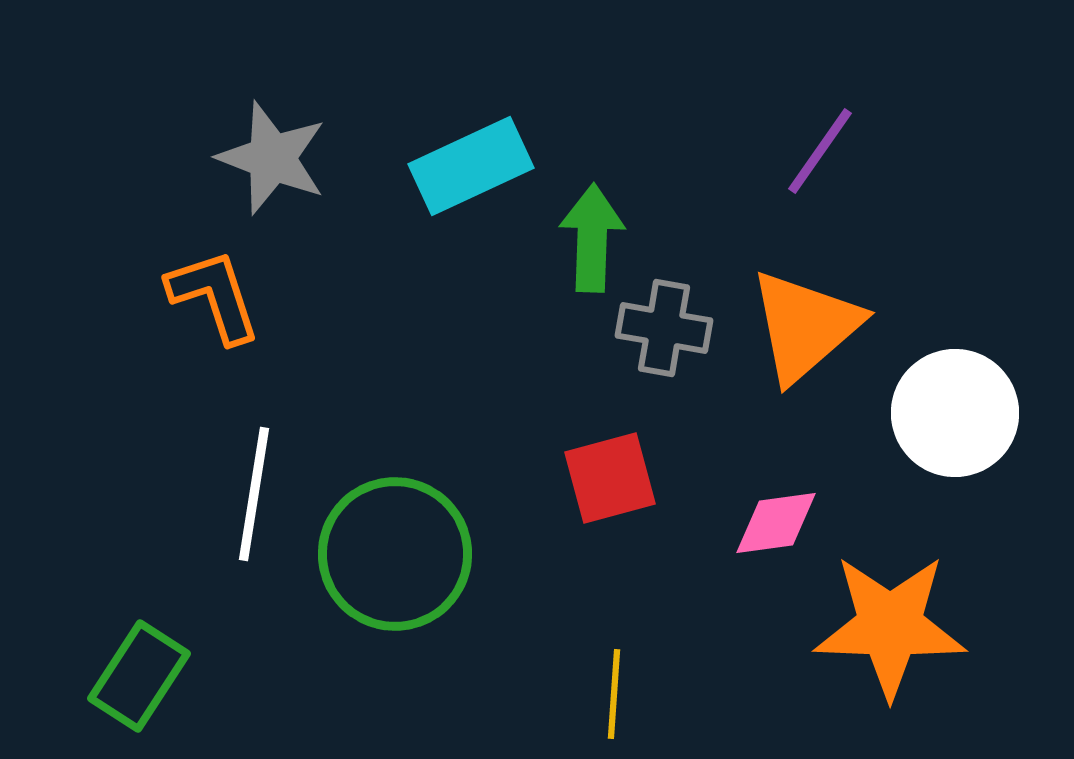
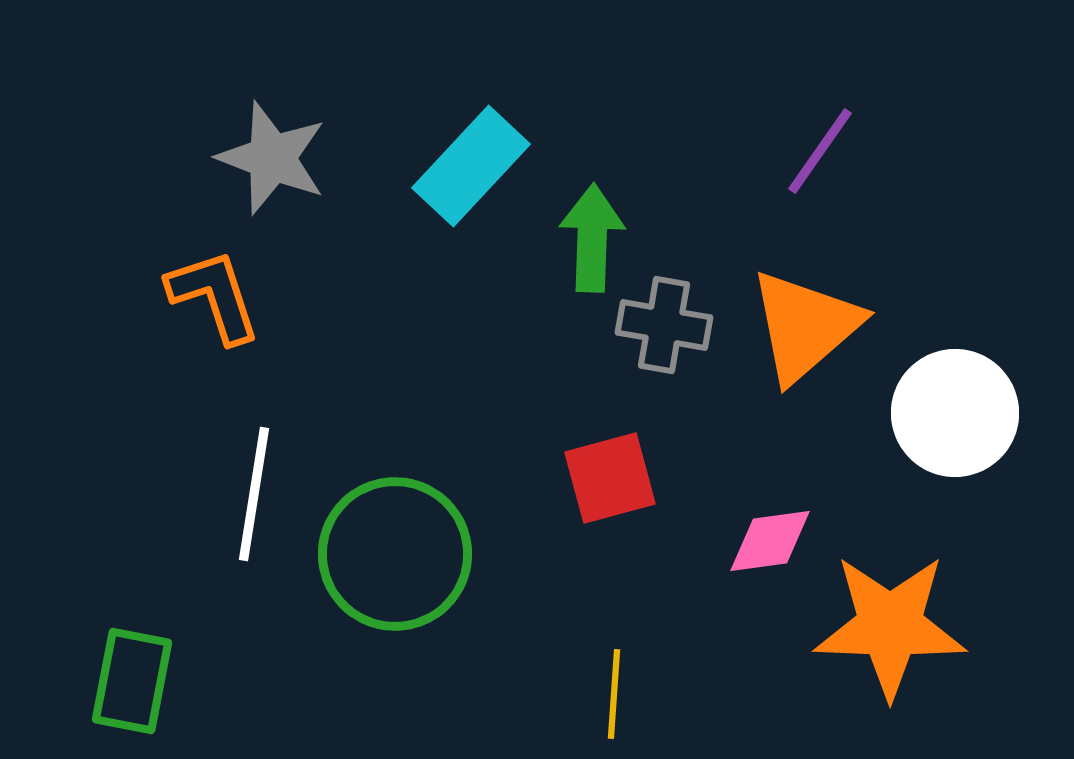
cyan rectangle: rotated 22 degrees counterclockwise
gray cross: moved 3 px up
pink diamond: moved 6 px left, 18 px down
green rectangle: moved 7 px left, 5 px down; rotated 22 degrees counterclockwise
